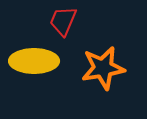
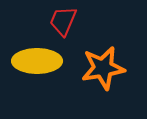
yellow ellipse: moved 3 px right
